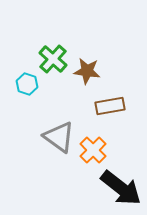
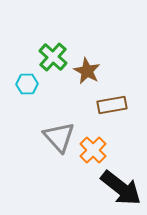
green cross: moved 2 px up
brown star: rotated 20 degrees clockwise
cyan hexagon: rotated 20 degrees counterclockwise
brown rectangle: moved 2 px right, 1 px up
gray triangle: rotated 12 degrees clockwise
